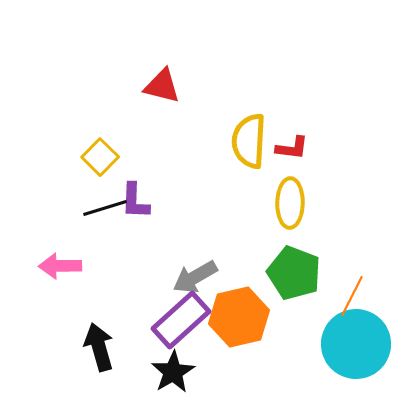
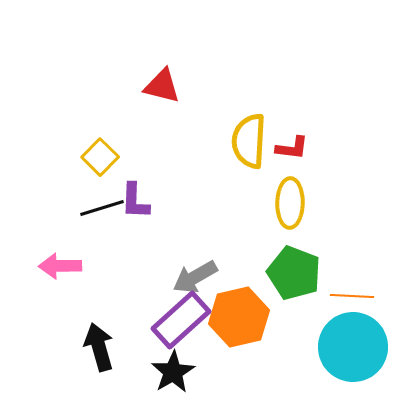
black line: moved 3 px left
orange line: rotated 66 degrees clockwise
cyan circle: moved 3 px left, 3 px down
